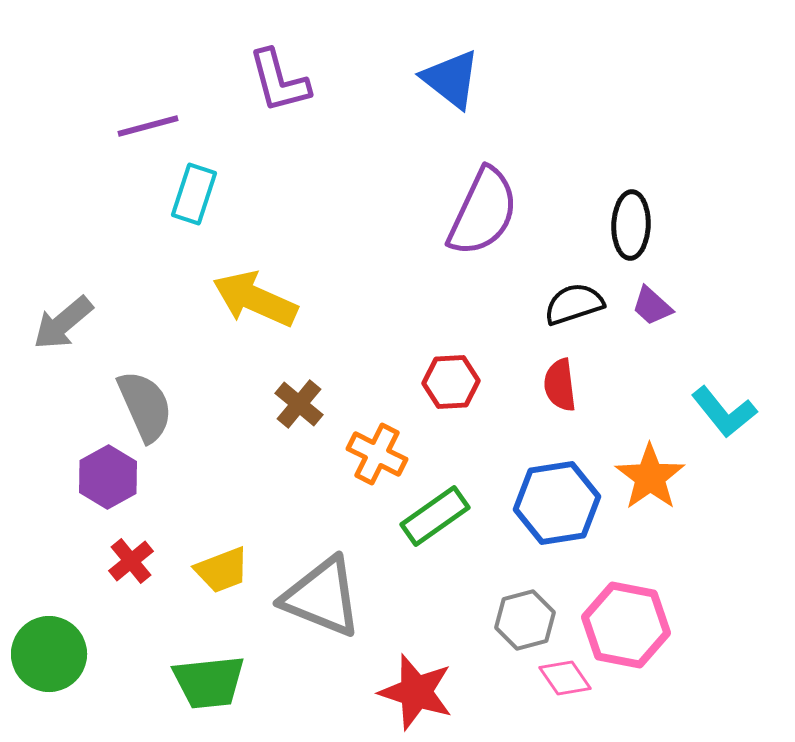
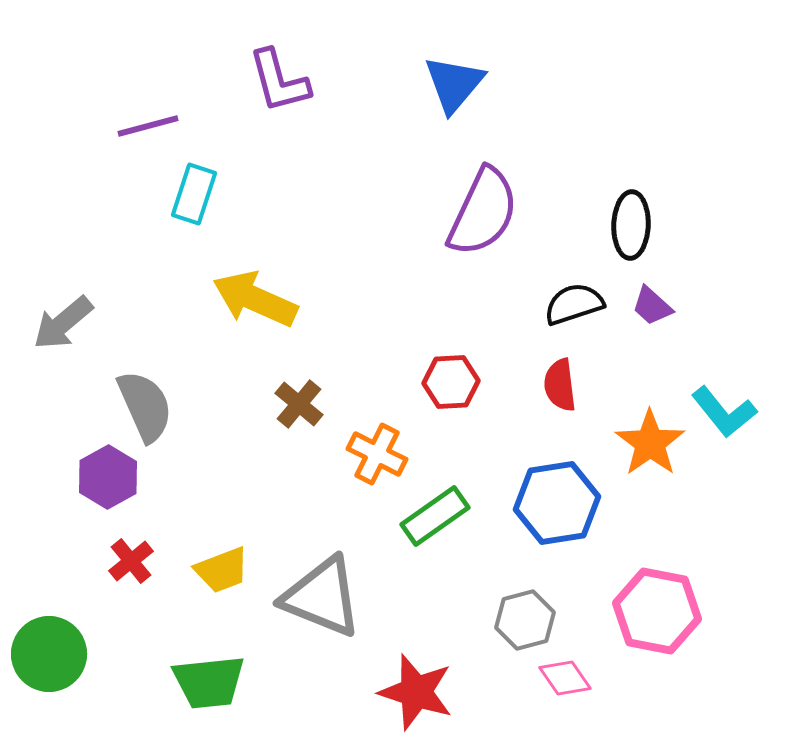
blue triangle: moved 3 px right, 5 px down; rotated 32 degrees clockwise
orange star: moved 34 px up
pink hexagon: moved 31 px right, 14 px up
